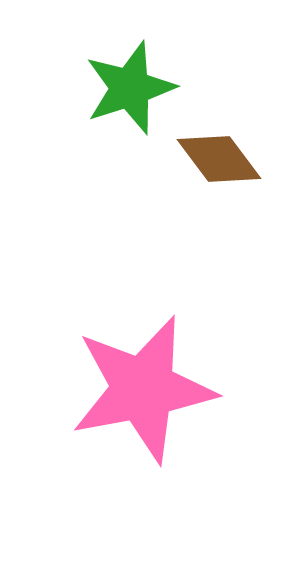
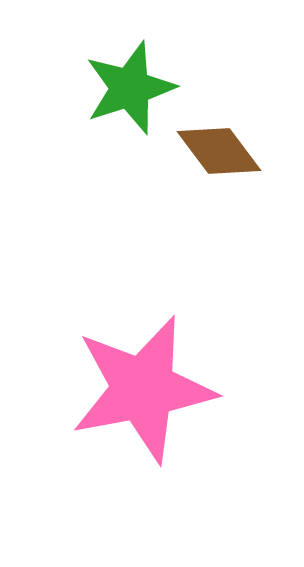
brown diamond: moved 8 px up
